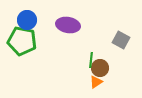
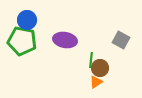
purple ellipse: moved 3 px left, 15 px down
